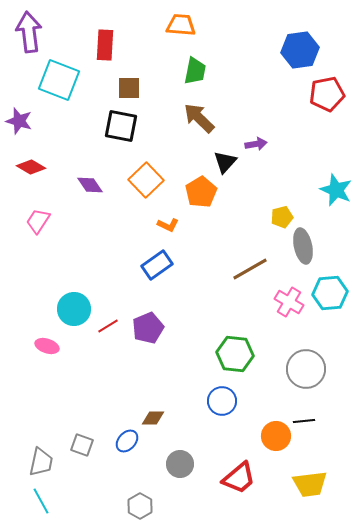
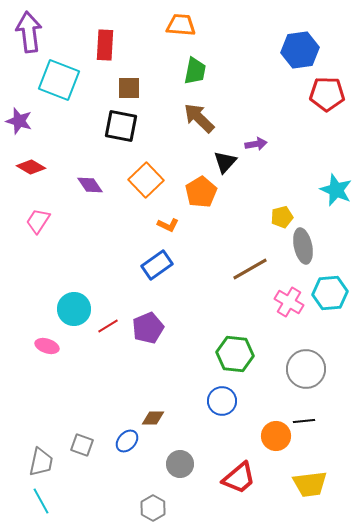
red pentagon at (327, 94): rotated 12 degrees clockwise
gray hexagon at (140, 506): moved 13 px right, 2 px down
